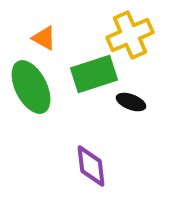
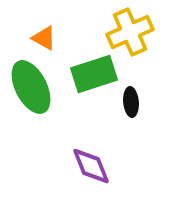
yellow cross: moved 3 px up
black ellipse: rotated 64 degrees clockwise
purple diamond: rotated 15 degrees counterclockwise
